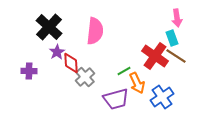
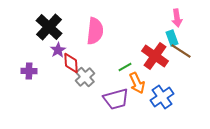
purple star: moved 1 px right, 2 px up
brown line: moved 5 px right, 5 px up
green line: moved 1 px right, 4 px up
